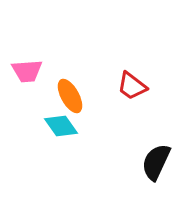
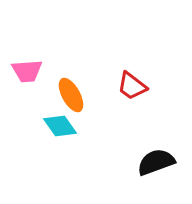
orange ellipse: moved 1 px right, 1 px up
cyan diamond: moved 1 px left
black semicircle: rotated 45 degrees clockwise
